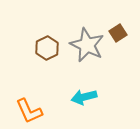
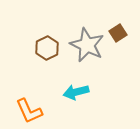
cyan arrow: moved 8 px left, 5 px up
